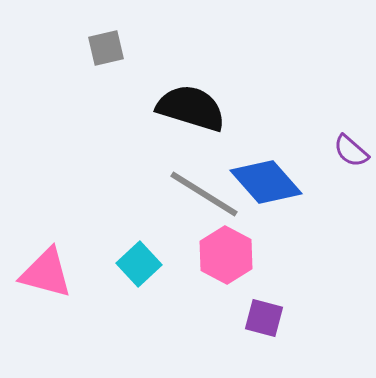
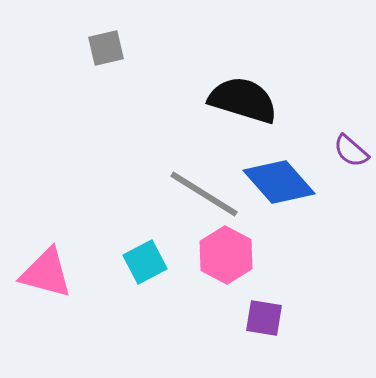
black semicircle: moved 52 px right, 8 px up
blue diamond: moved 13 px right
cyan square: moved 6 px right, 2 px up; rotated 15 degrees clockwise
purple square: rotated 6 degrees counterclockwise
